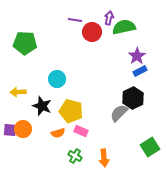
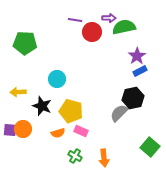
purple arrow: rotated 80 degrees clockwise
black hexagon: rotated 15 degrees clockwise
green square: rotated 18 degrees counterclockwise
